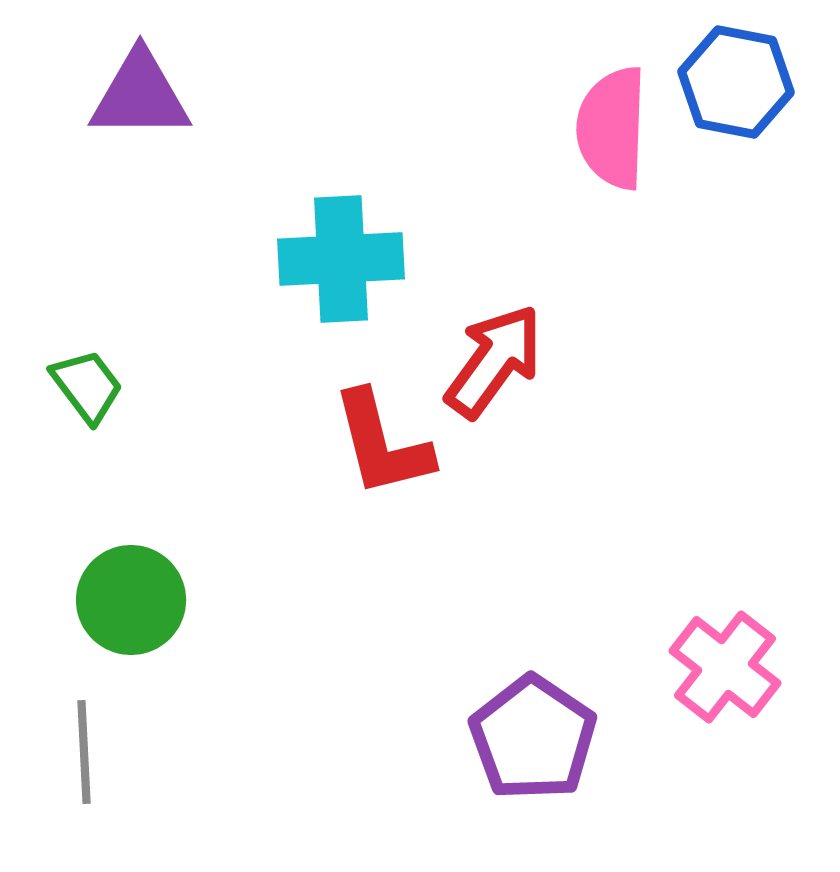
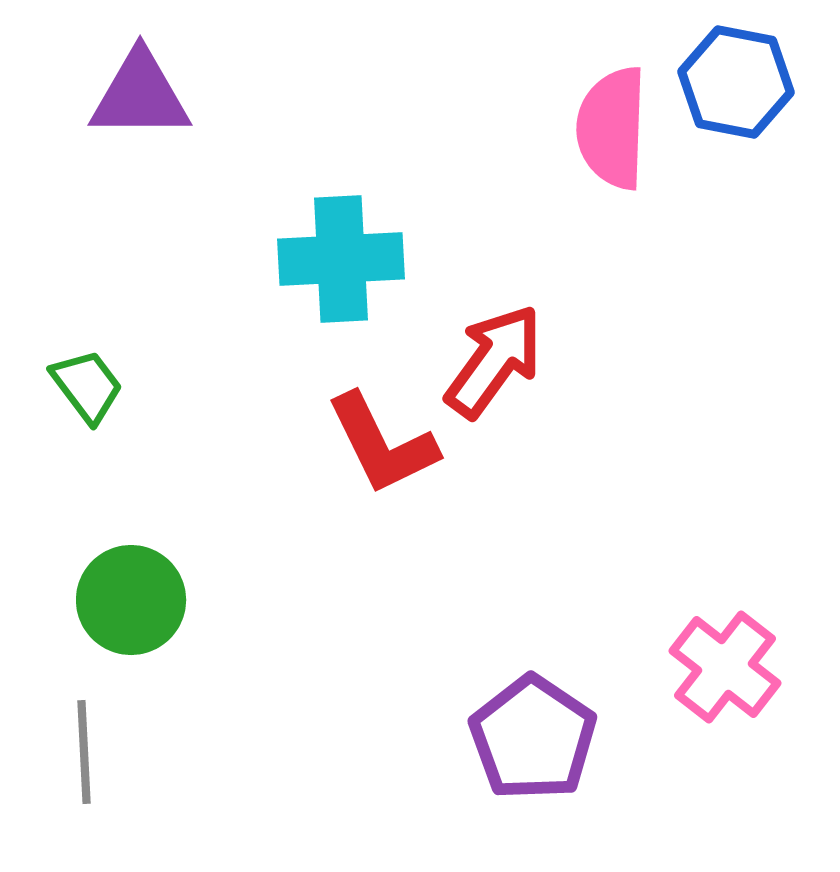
red L-shape: rotated 12 degrees counterclockwise
